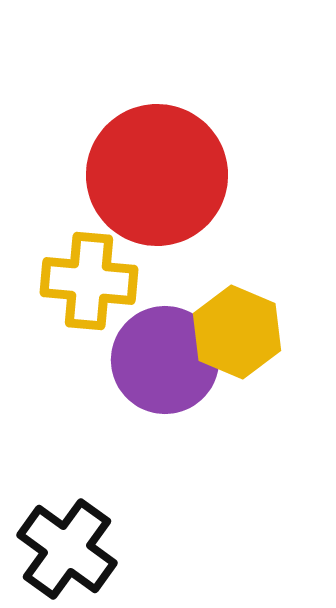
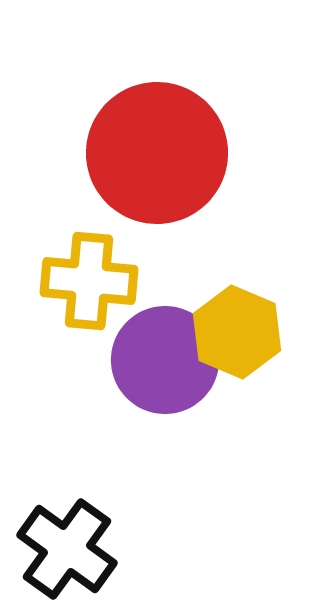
red circle: moved 22 px up
